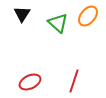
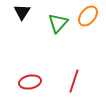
black triangle: moved 2 px up
green triangle: rotated 30 degrees clockwise
red ellipse: rotated 15 degrees clockwise
